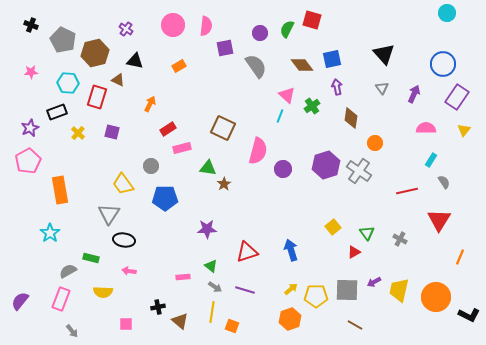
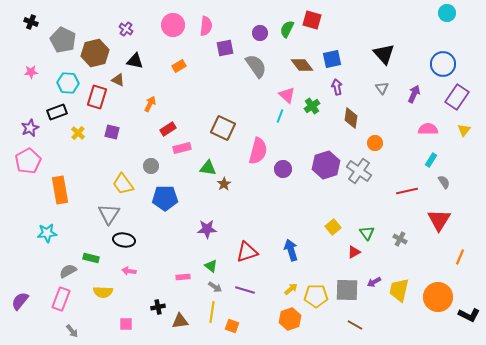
black cross at (31, 25): moved 3 px up
pink semicircle at (426, 128): moved 2 px right, 1 px down
cyan star at (50, 233): moved 3 px left; rotated 30 degrees clockwise
orange circle at (436, 297): moved 2 px right
brown triangle at (180, 321): rotated 48 degrees counterclockwise
